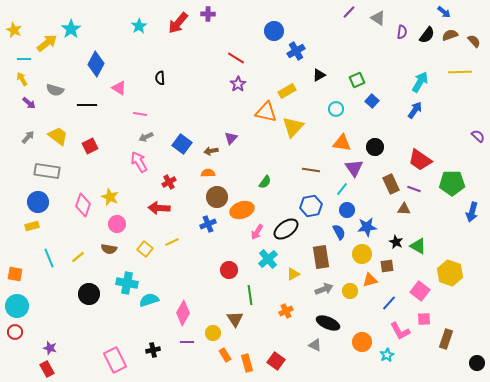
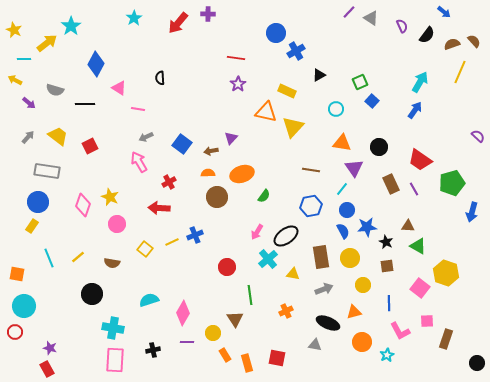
gray triangle at (378, 18): moved 7 px left
cyan star at (139, 26): moved 5 px left, 8 px up
cyan star at (71, 29): moved 3 px up
blue circle at (274, 31): moved 2 px right, 2 px down
purple semicircle at (402, 32): moved 6 px up; rotated 32 degrees counterclockwise
brown semicircle at (450, 35): moved 2 px right, 9 px down
red line at (236, 58): rotated 24 degrees counterclockwise
yellow line at (460, 72): rotated 65 degrees counterclockwise
yellow arrow at (22, 79): moved 7 px left, 1 px down; rotated 32 degrees counterclockwise
green square at (357, 80): moved 3 px right, 2 px down
yellow rectangle at (287, 91): rotated 54 degrees clockwise
black line at (87, 105): moved 2 px left, 1 px up
pink line at (140, 114): moved 2 px left, 5 px up
black circle at (375, 147): moved 4 px right
green semicircle at (265, 182): moved 1 px left, 14 px down
green pentagon at (452, 183): rotated 15 degrees counterclockwise
purple line at (414, 189): rotated 40 degrees clockwise
brown triangle at (404, 209): moved 4 px right, 17 px down
orange ellipse at (242, 210): moved 36 px up
blue cross at (208, 224): moved 13 px left, 11 px down
yellow rectangle at (32, 226): rotated 40 degrees counterclockwise
black ellipse at (286, 229): moved 7 px down
blue semicircle at (339, 232): moved 4 px right, 1 px up
black star at (396, 242): moved 10 px left
brown semicircle at (109, 249): moved 3 px right, 14 px down
yellow circle at (362, 254): moved 12 px left, 4 px down
red circle at (229, 270): moved 2 px left, 3 px up
yellow hexagon at (450, 273): moved 4 px left
orange square at (15, 274): moved 2 px right
yellow triangle at (293, 274): rotated 40 degrees clockwise
orange triangle at (370, 280): moved 16 px left, 32 px down
cyan cross at (127, 283): moved 14 px left, 45 px down
yellow circle at (350, 291): moved 13 px right, 6 px up
pink square at (420, 291): moved 3 px up
black circle at (89, 294): moved 3 px right
blue line at (389, 303): rotated 42 degrees counterclockwise
cyan circle at (17, 306): moved 7 px right
pink square at (424, 319): moved 3 px right, 2 px down
gray triangle at (315, 345): rotated 16 degrees counterclockwise
pink rectangle at (115, 360): rotated 30 degrees clockwise
red square at (276, 361): moved 1 px right, 3 px up; rotated 24 degrees counterclockwise
